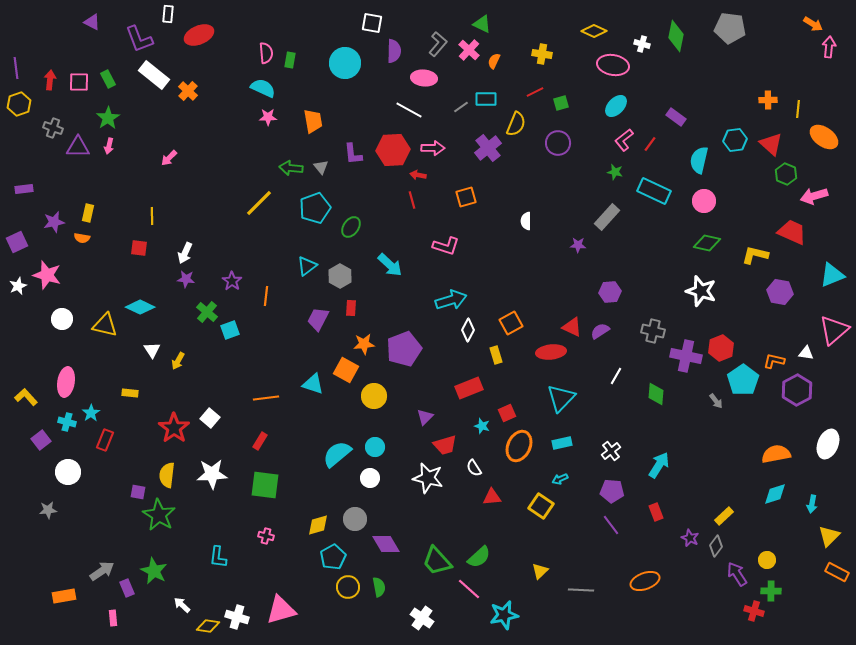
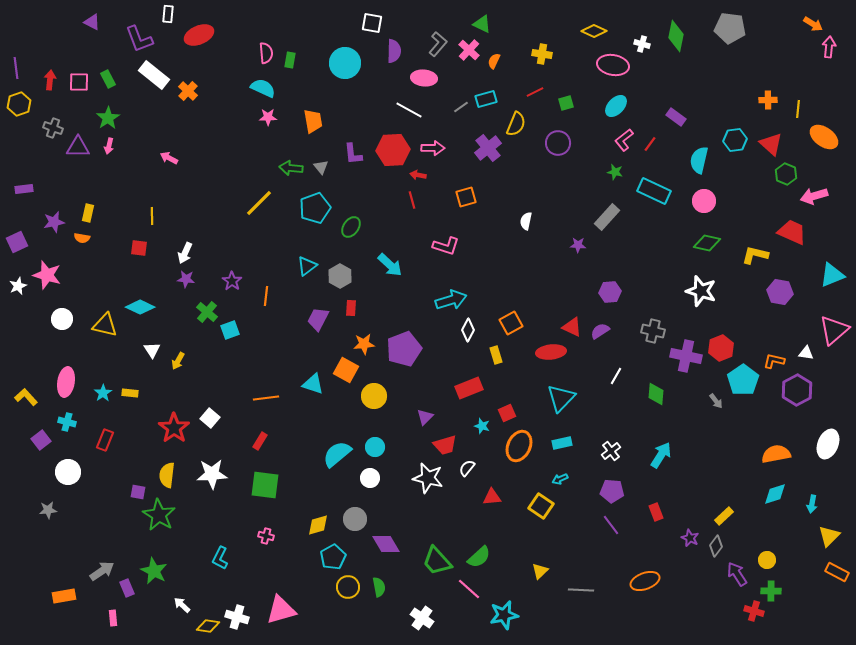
cyan rectangle at (486, 99): rotated 15 degrees counterclockwise
green square at (561, 103): moved 5 px right
pink arrow at (169, 158): rotated 72 degrees clockwise
white semicircle at (526, 221): rotated 12 degrees clockwise
cyan star at (91, 413): moved 12 px right, 20 px up
cyan arrow at (659, 465): moved 2 px right, 10 px up
white semicircle at (474, 468): moved 7 px left; rotated 72 degrees clockwise
cyan L-shape at (218, 557): moved 2 px right, 1 px down; rotated 20 degrees clockwise
